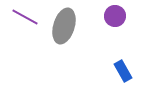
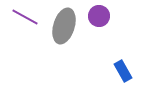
purple circle: moved 16 px left
